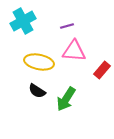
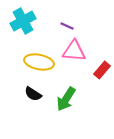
purple line: rotated 40 degrees clockwise
black semicircle: moved 4 px left, 3 px down
